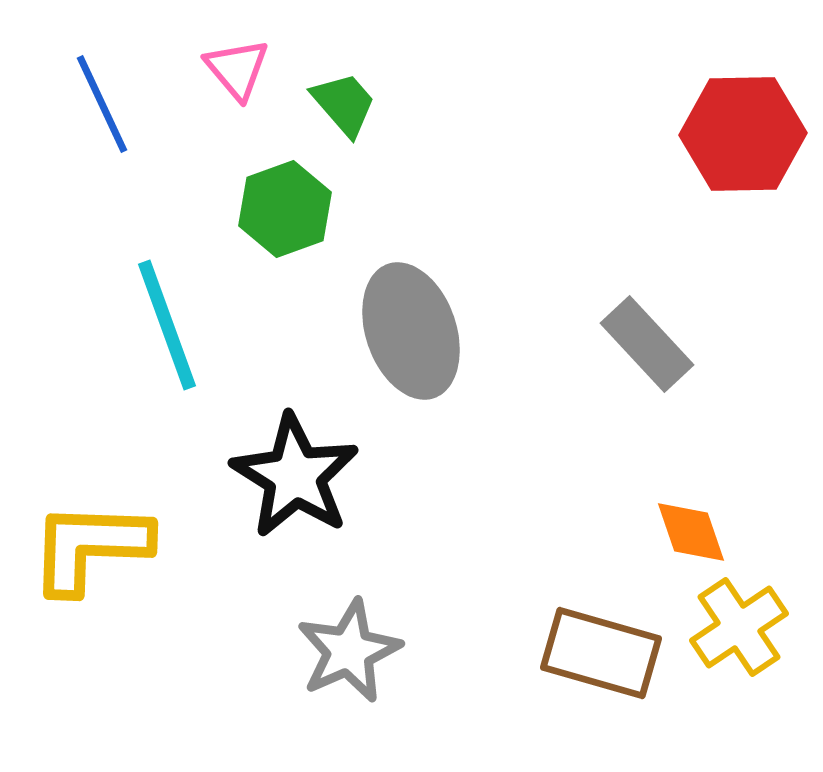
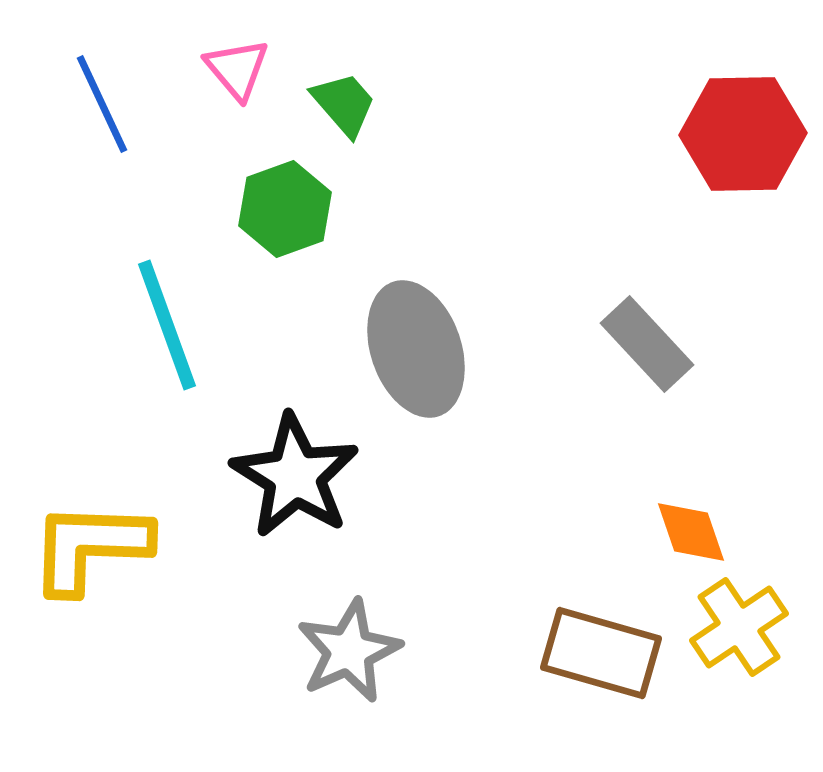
gray ellipse: moved 5 px right, 18 px down
